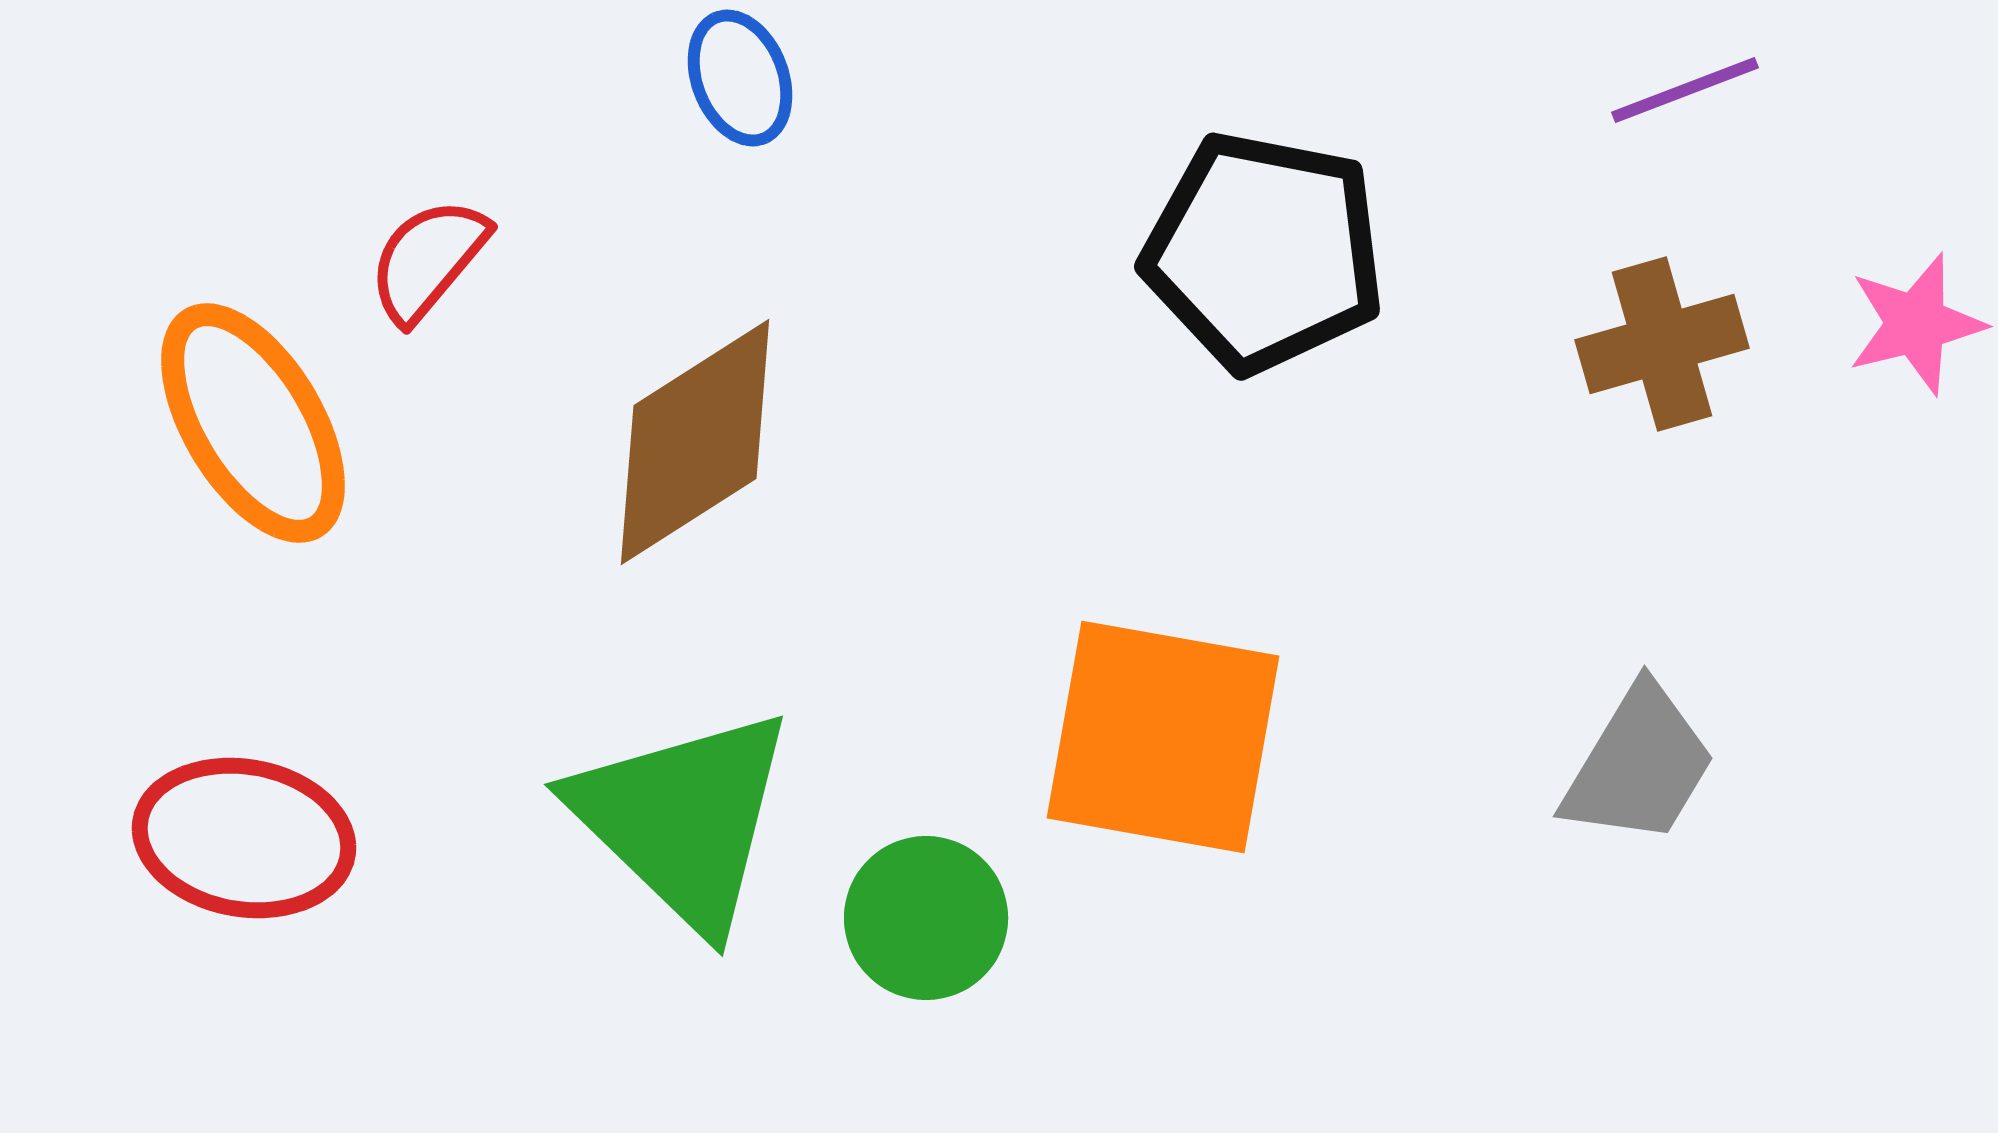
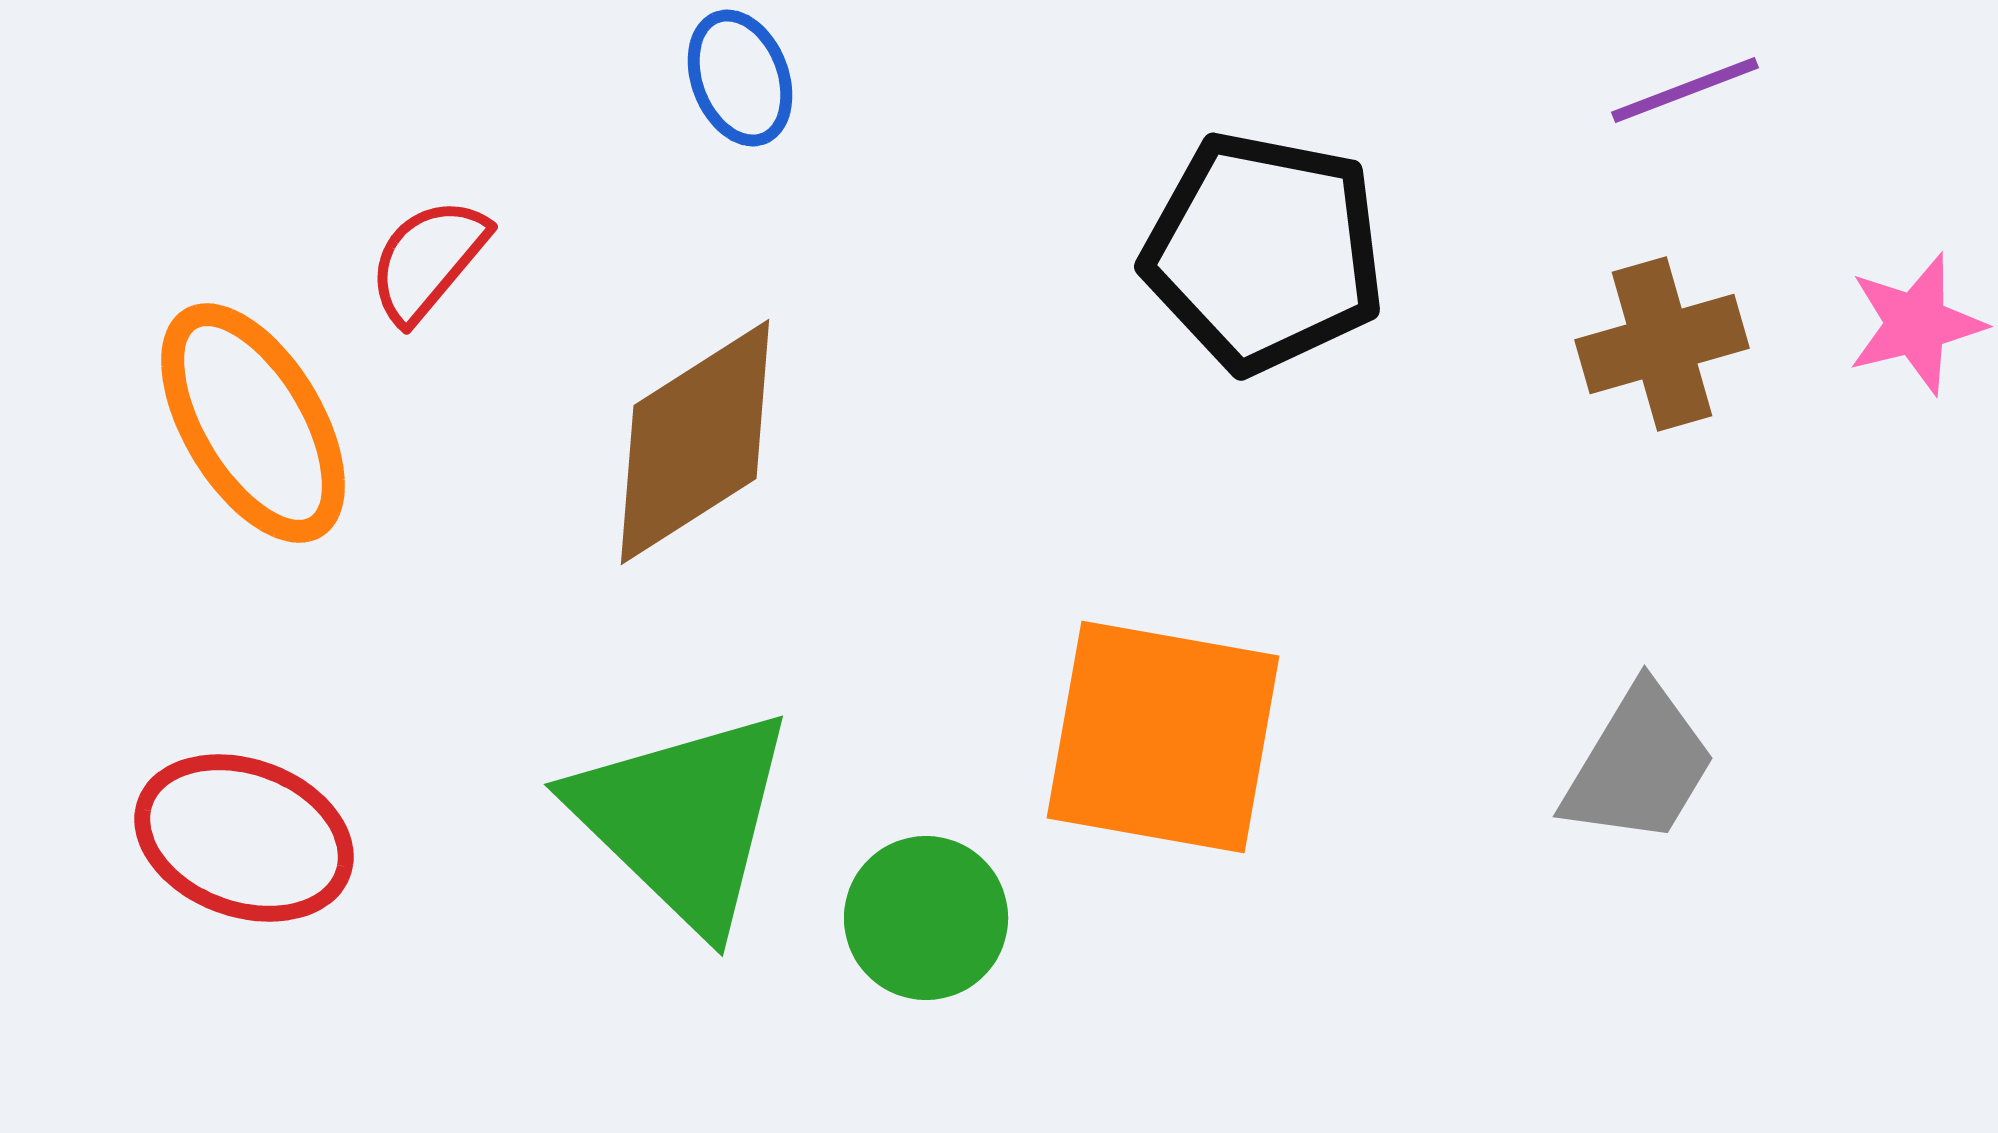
red ellipse: rotated 10 degrees clockwise
